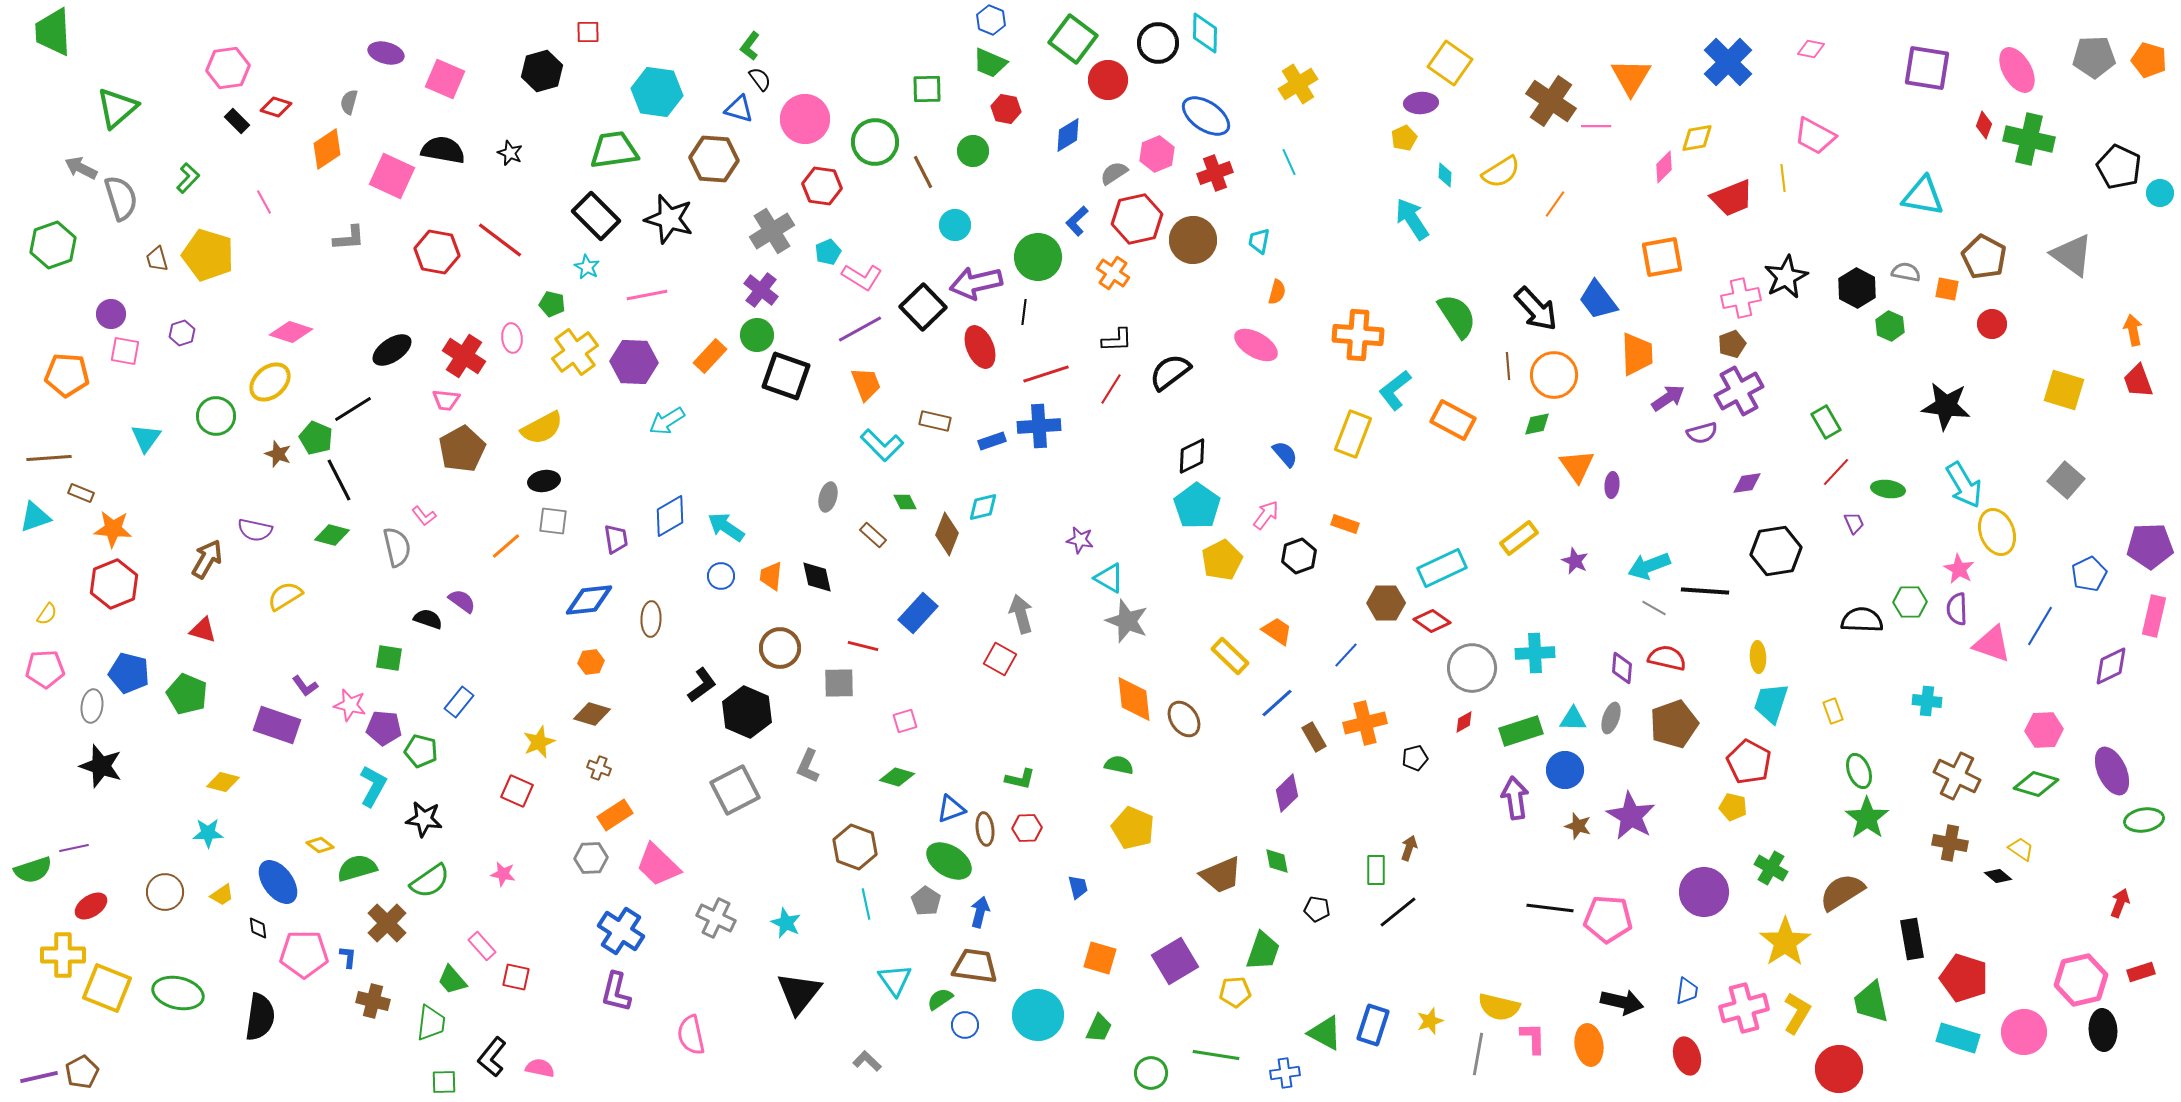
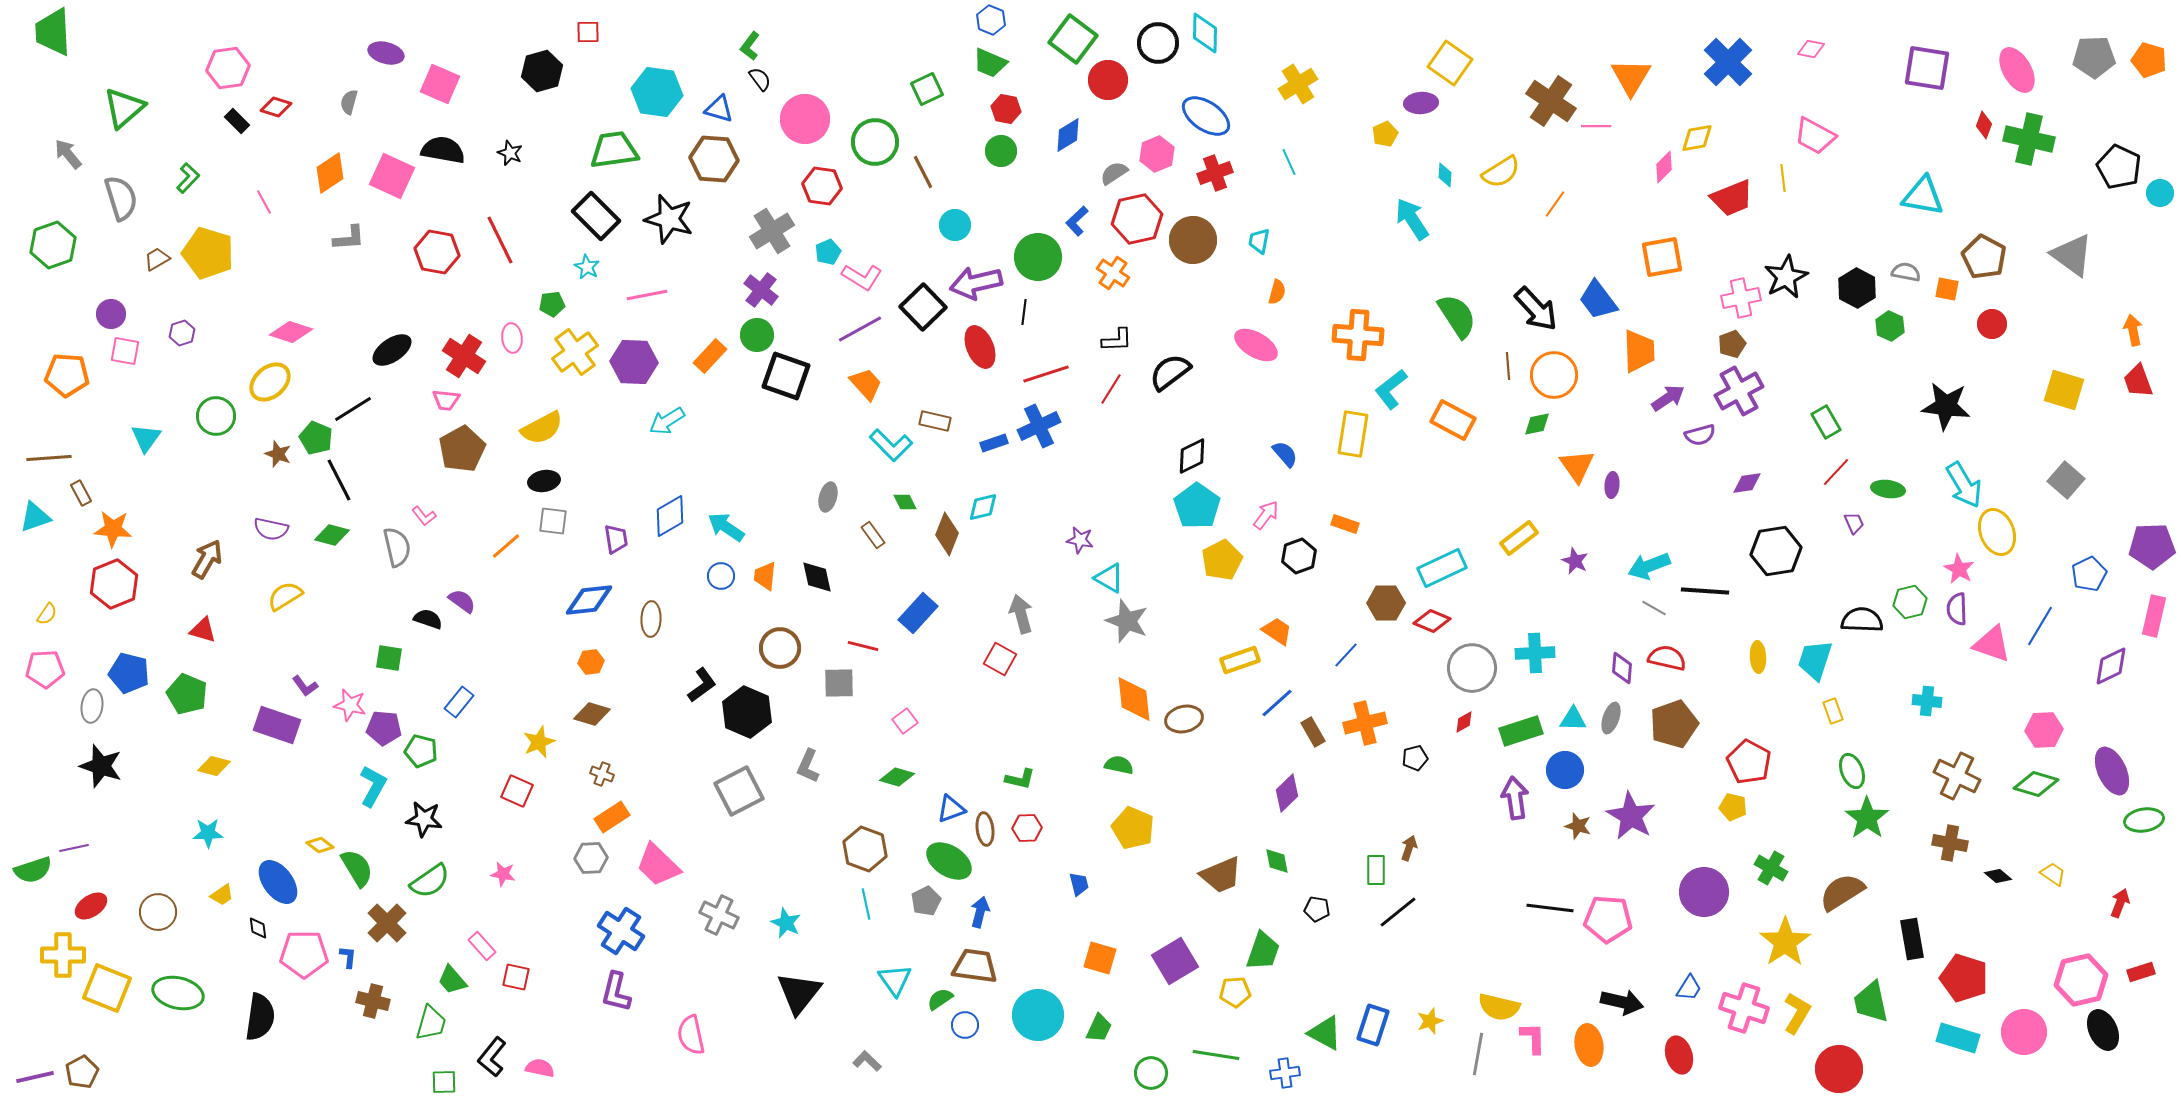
pink square at (445, 79): moved 5 px left, 5 px down
green square at (927, 89): rotated 24 degrees counterclockwise
green triangle at (117, 108): moved 7 px right
blue triangle at (739, 109): moved 20 px left
yellow pentagon at (1404, 138): moved 19 px left, 4 px up
orange diamond at (327, 149): moved 3 px right, 24 px down
green circle at (973, 151): moved 28 px right
gray arrow at (81, 168): moved 13 px left, 14 px up; rotated 24 degrees clockwise
red line at (500, 240): rotated 27 degrees clockwise
yellow pentagon at (208, 255): moved 2 px up
brown trapezoid at (157, 259): rotated 76 degrees clockwise
green pentagon at (552, 304): rotated 20 degrees counterclockwise
orange trapezoid at (1637, 354): moved 2 px right, 3 px up
orange trapezoid at (866, 384): rotated 21 degrees counterclockwise
cyan L-shape at (1395, 390): moved 4 px left, 1 px up
blue cross at (1039, 426): rotated 21 degrees counterclockwise
purple semicircle at (1702, 433): moved 2 px left, 2 px down
yellow rectangle at (1353, 434): rotated 12 degrees counterclockwise
blue rectangle at (992, 441): moved 2 px right, 2 px down
cyan L-shape at (882, 445): moved 9 px right
brown rectangle at (81, 493): rotated 40 degrees clockwise
purple semicircle at (255, 530): moved 16 px right, 1 px up
brown rectangle at (873, 535): rotated 12 degrees clockwise
purple pentagon at (2150, 546): moved 2 px right
orange trapezoid at (771, 576): moved 6 px left
green hexagon at (1910, 602): rotated 12 degrees counterclockwise
red diamond at (1432, 621): rotated 12 degrees counterclockwise
yellow rectangle at (1230, 656): moved 10 px right, 4 px down; rotated 63 degrees counterclockwise
cyan trapezoid at (1771, 703): moved 44 px right, 43 px up
brown ellipse at (1184, 719): rotated 69 degrees counterclockwise
pink square at (905, 721): rotated 20 degrees counterclockwise
brown rectangle at (1314, 737): moved 1 px left, 5 px up
brown cross at (599, 768): moved 3 px right, 6 px down
green ellipse at (1859, 771): moved 7 px left
yellow diamond at (223, 782): moved 9 px left, 16 px up
gray square at (735, 790): moved 4 px right, 1 px down
orange rectangle at (615, 815): moved 3 px left, 2 px down
brown hexagon at (855, 847): moved 10 px right, 2 px down
yellow trapezoid at (2021, 849): moved 32 px right, 25 px down
green semicircle at (357, 868): rotated 75 degrees clockwise
blue trapezoid at (1078, 887): moved 1 px right, 3 px up
brown circle at (165, 892): moved 7 px left, 20 px down
gray pentagon at (926, 901): rotated 12 degrees clockwise
gray cross at (716, 918): moved 3 px right, 3 px up
blue trapezoid at (1687, 991): moved 2 px right, 3 px up; rotated 24 degrees clockwise
pink cross at (1744, 1008): rotated 33 degrees clockwise
green trapezoid at (431, 1023): rotated 9 degrees clockwise
black ellipse at (2103, 1030): rotated 21 degrees counterclockwise
red ellipse at (1687, 1056): moved 8 px left, 1 px up
purple line at (39, 1077): moved 4 px left
